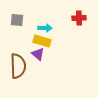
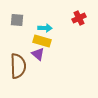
red cross: rotated 24 degrees counterclockwise
